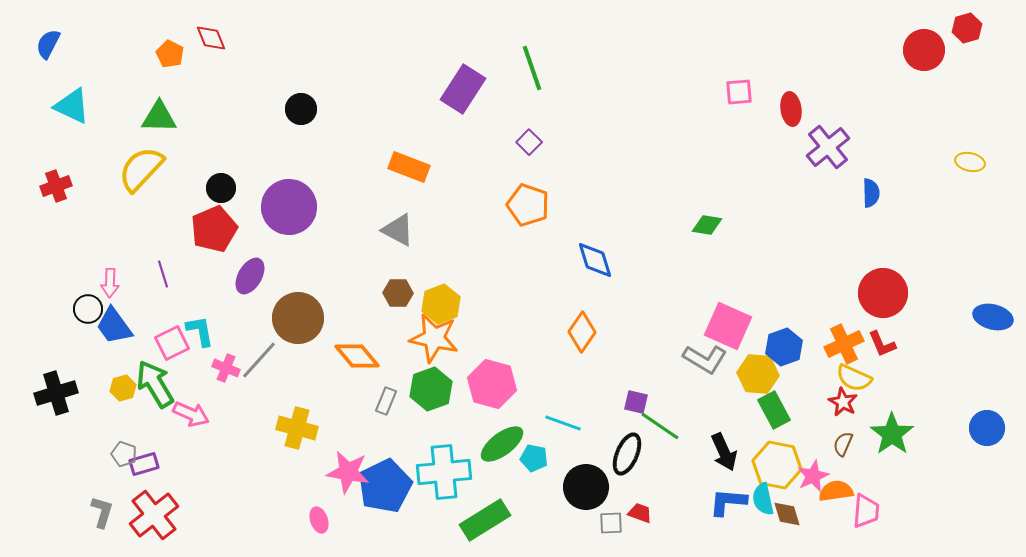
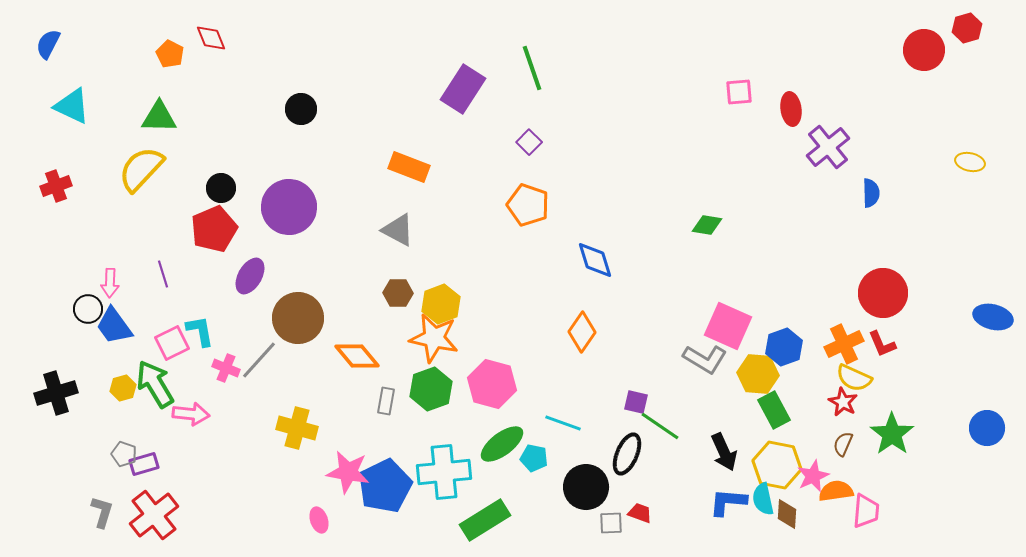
gray rectangle at (386, 401): rotated 12 degrees counterclockwise
pink arrow at (191, 414): rotated 18 degrees counterclockwise
brown diamond at (787, 514): rotated 20 degrees clockwise
